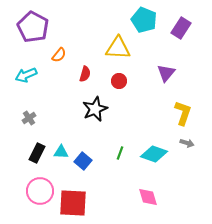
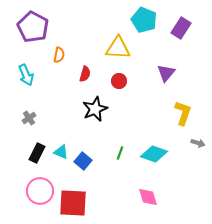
orange semicircle: rotated 28 degrees counterclockwise
cyan arrow: rotated 90 degrees counterclockwise
gray arrow: moved 11 px right
cyan triangle: rotated 21 degrees clockwise
